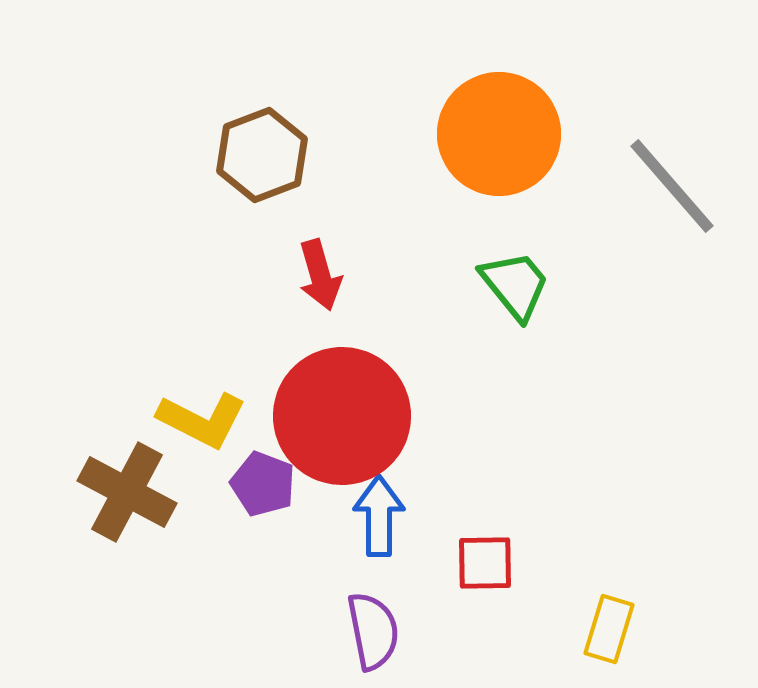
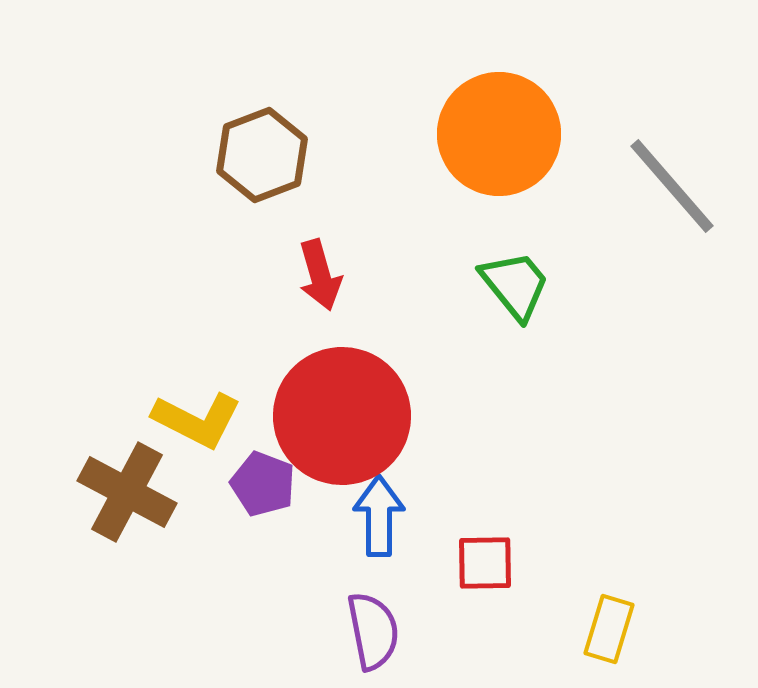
yellow L-shape: moved 5 px left
